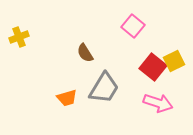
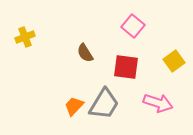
yellow cross: moved 6 px right
yellow square: rotated 10 degrees counterclockwise
red square: moved 27 px left; rotated 32 degrees counterclockwise
gray trapezoid: moved 16 px down
orange trapezoid: moved 7 px right, 8 px down; rotated 150 degrees clockwise
